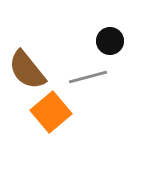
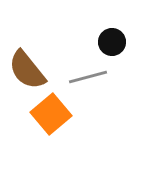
black circle: moved 2 px right, 1 px down
orange square: moved 2 px down
